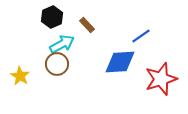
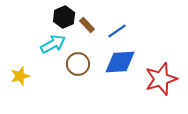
black hexagon: moved 12 px right
blue line: moved 24 px left, 5 px up
cyan arrow: moved 9 px left
brown circle: moved 21 px right
yellow star: rotated 24 degrees clockwise
